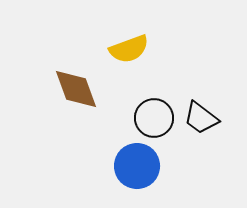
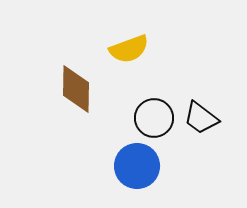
brown diamond: rotated 21 degrees clockwise
